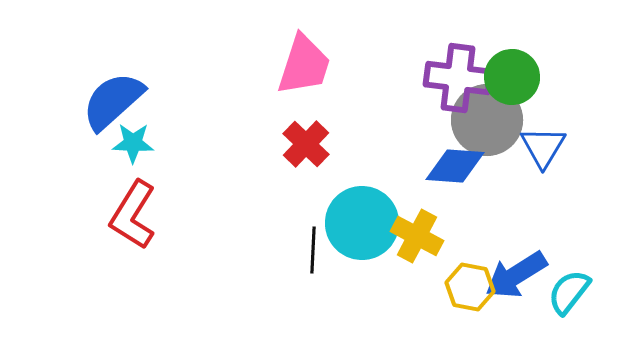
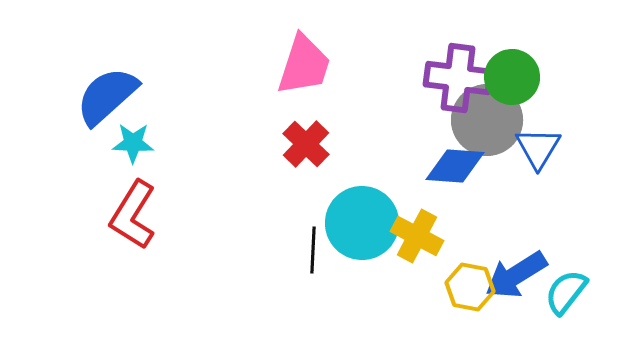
blue semicircle: moved 6 px left, 5 px up
blue triangle: moved 5 px left, 1 px down
cyan semicircle: moved 3 px left
